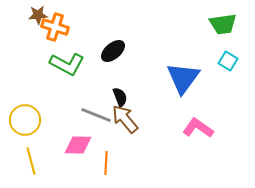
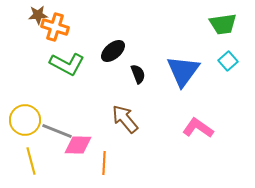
cyan square: rotated 18 degrees clockwise
blue triangle: moved 7 px up
black semicircle: moved 18 px right, 23 px up
gray line: moved 39 px left, 16 px down
orange line: moved 2 px left
